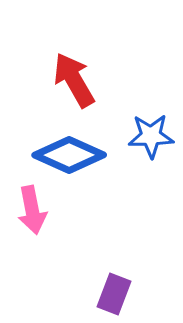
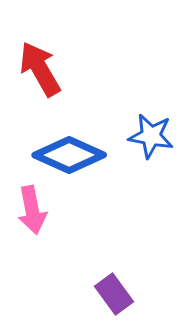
red arrow: moved 34 px left, 11 px up
blue star: rotated 12 degrees clockwise
purple rectangle: rotated 57 degrees counterclockwise
